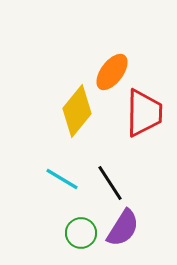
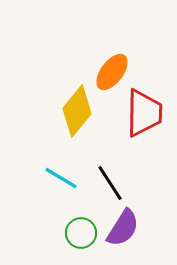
cyan line: moved 1 px left, 1 px up
